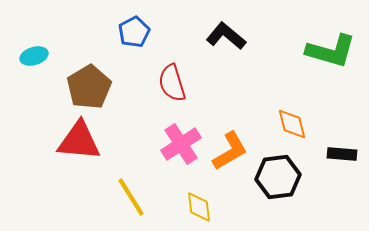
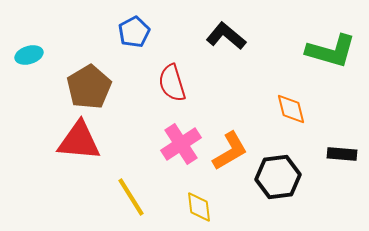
cyan ellipse: moved 5 px left, 1 px up
orange diamond: moved 1 px left, 15 px up
